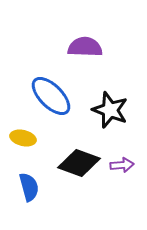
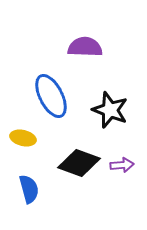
blue ellipse: rotated 18 degrees clockwise
blue semicircle: moved 2 px down
